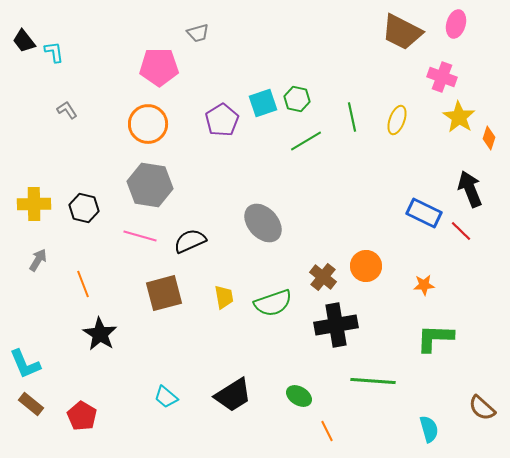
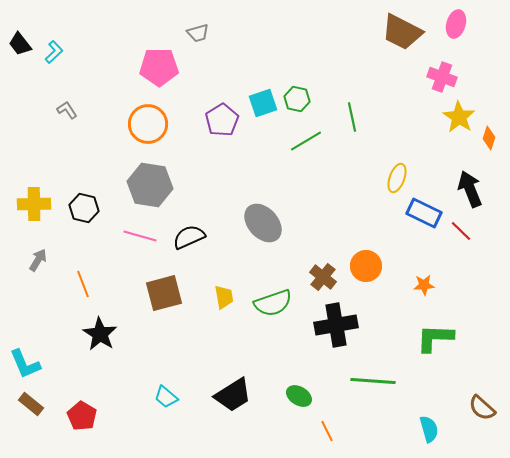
black trapezoid at (24, 41): moved 4 px left, 3 px down
cyan L-shape at (54, 52): rotated 55 degrees clockwise
yellow ellipse at (397, 120): moved 58 px down
black semicircle at (190, 241): moved 1 px left, 4 px up
